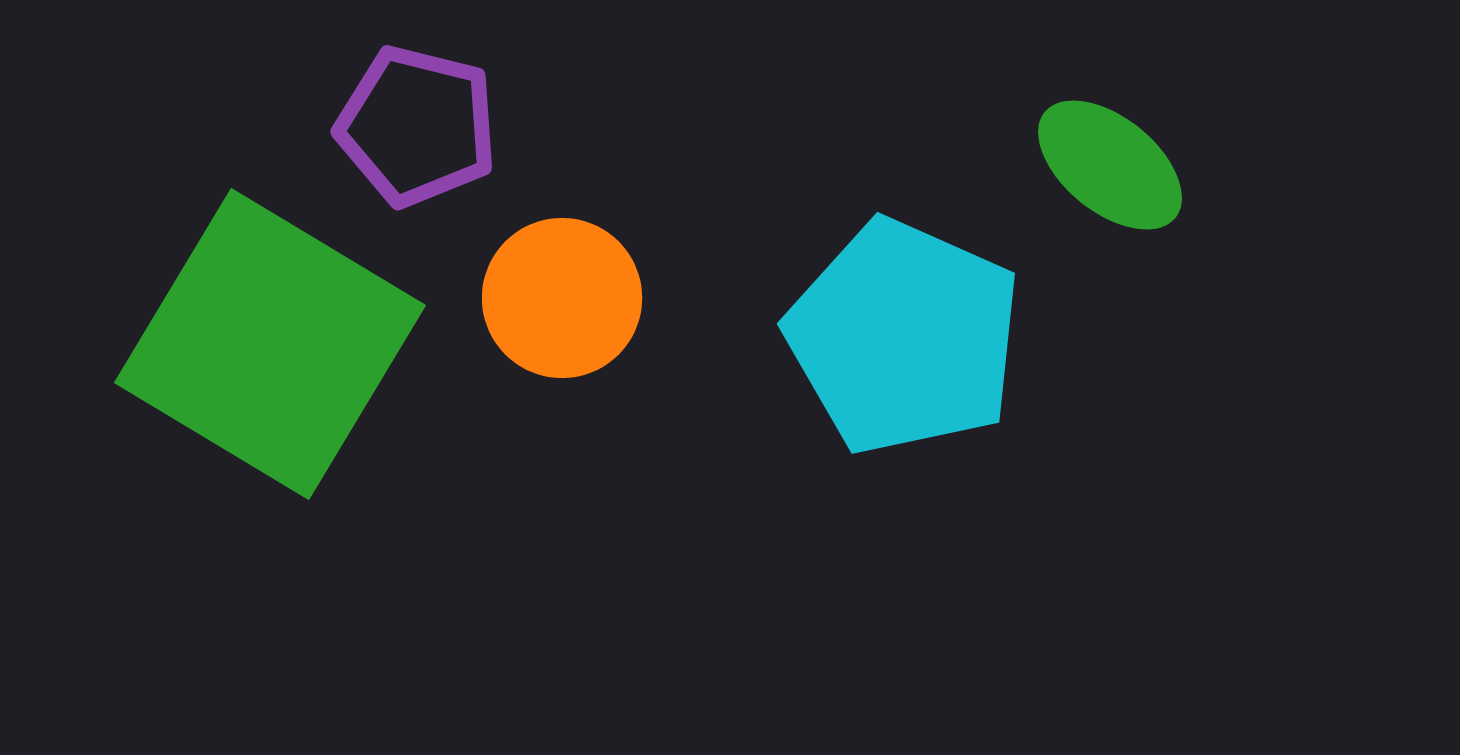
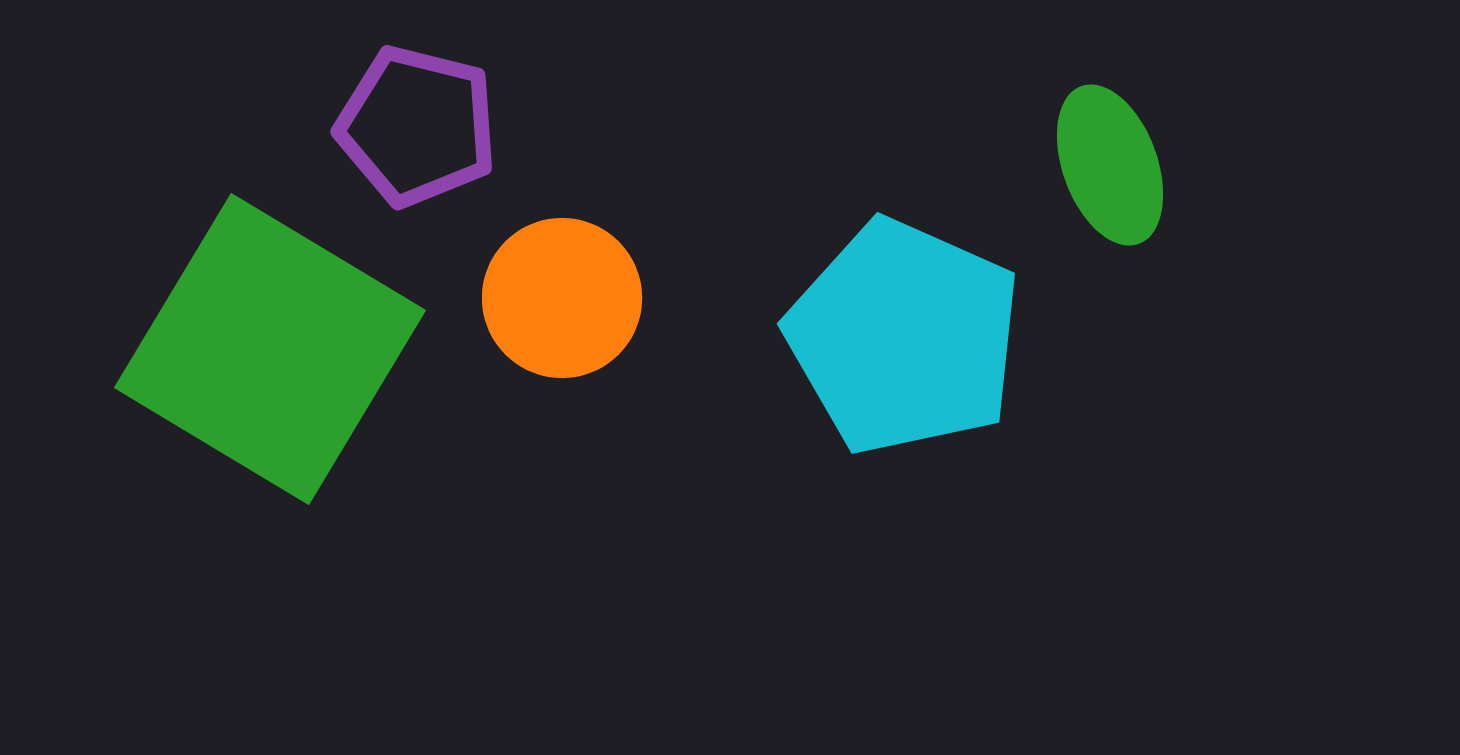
green ellipse: rotated 31 degrees clockwise
green square: moved 5 px down
